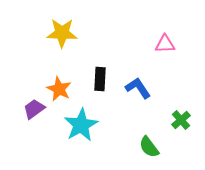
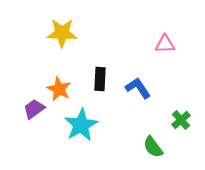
green semicircle: moved 4 px right
